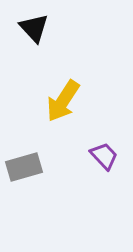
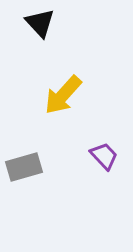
black triangle: moved 6 px right, 5 px up
yellow arrow: moved 6 px up; rotated 9 degrees clockwise
